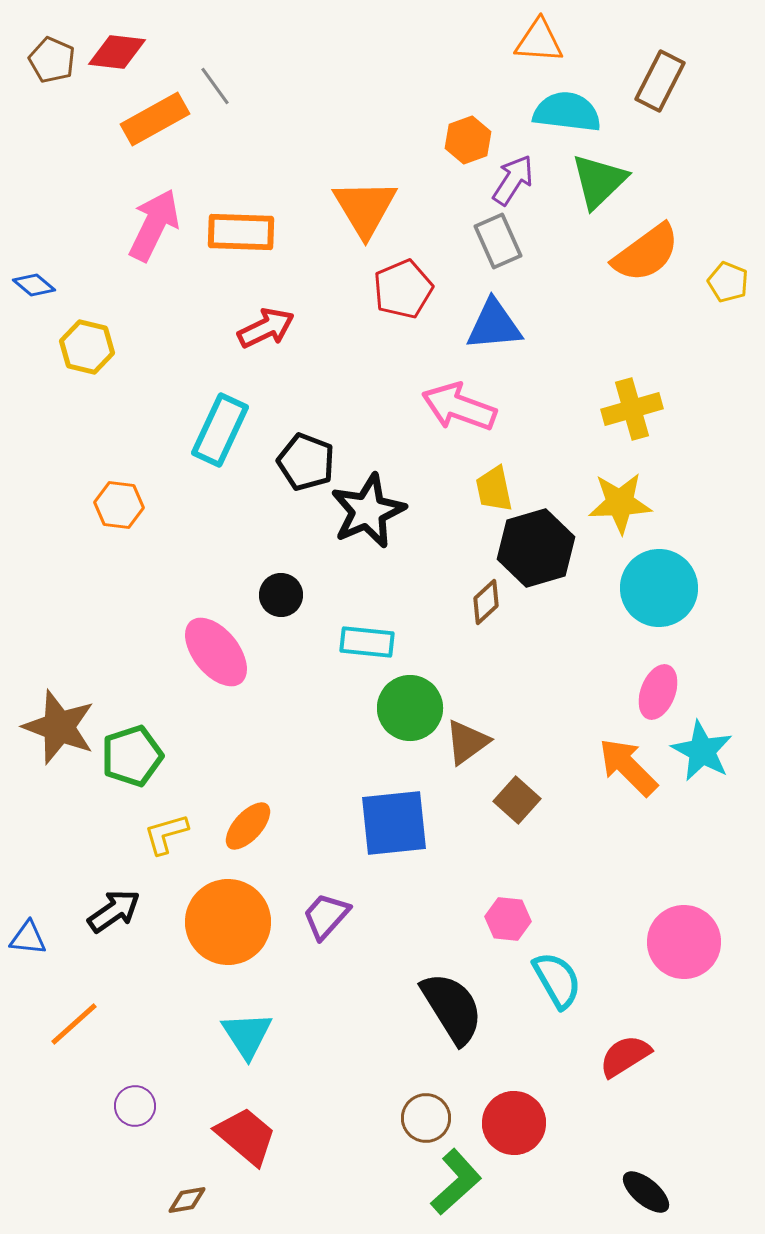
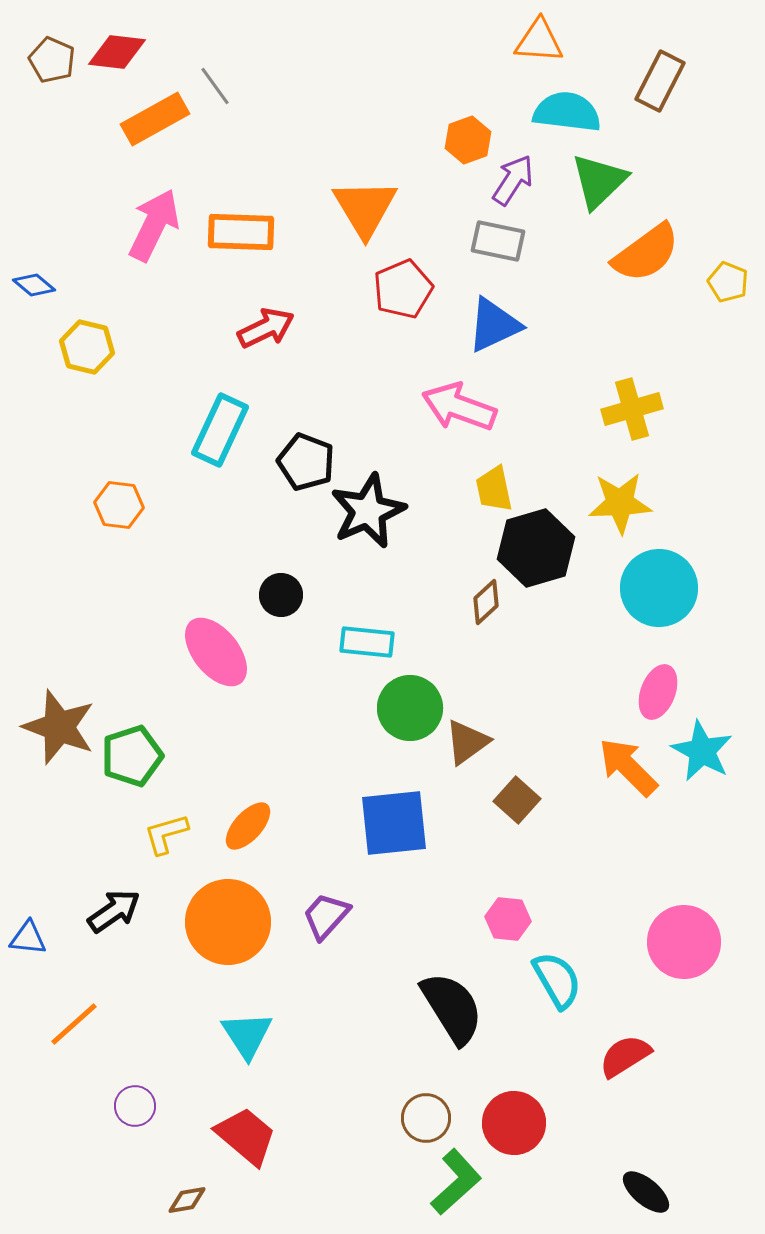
gray rectangle at (498, 241): rotated 54 degrees counterclockwise
blue triangle at (494, 325): rotated 20 degrees counterclockwise
